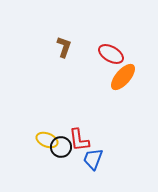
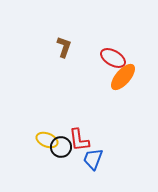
red ellipse: moved 2 px right, 4 px down
